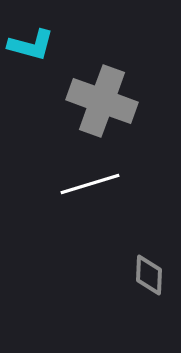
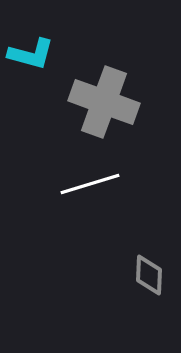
cyan L-shape: moved 9 px down
gray cross: moved 2 px right, 1 px down
